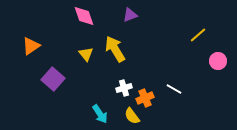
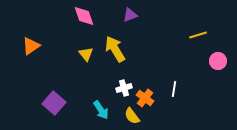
yellow line: rotated 24 degrees clockwise
purple square: moved 1 px right, 24 px down
white line: rotated 70 degrees clockwise
orange cross: rotated 30 degrees counterclockwise
cyan arrow: moved 1 px right, 4 px up
